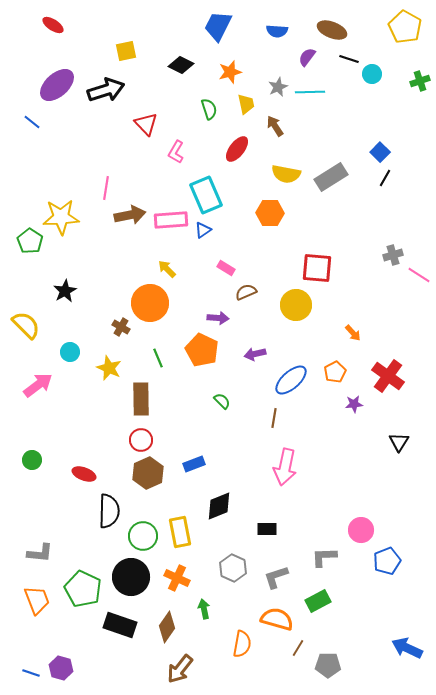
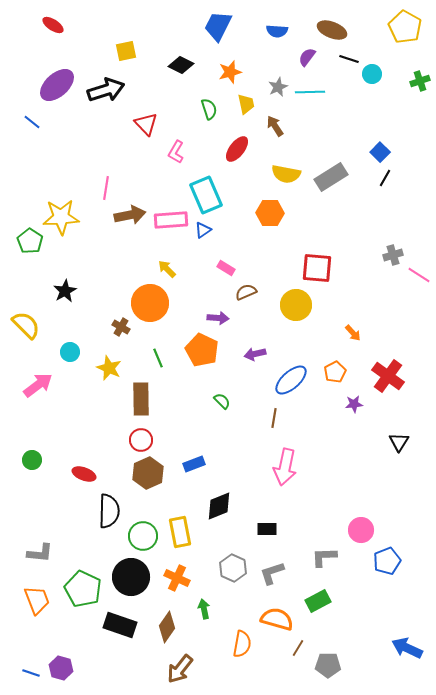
gray L-shape at (276, 577): moved 4 px left, 4 px up
